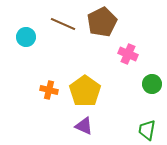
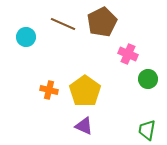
green circle: moved 4 px left, 5 px up
